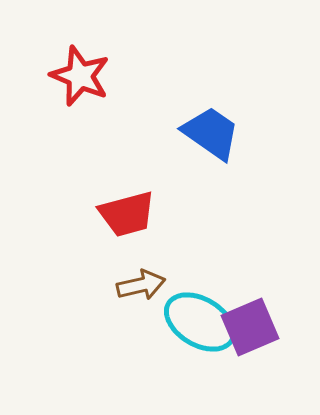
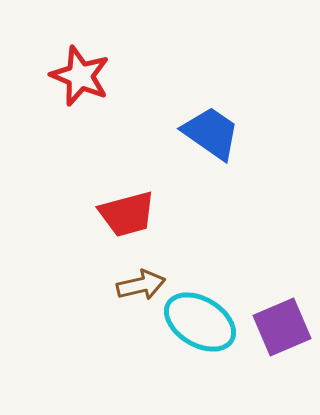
purple square: moved 32 px right
